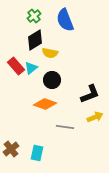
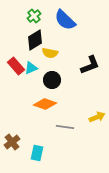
blue semicircle: rotated 25 degrees counterclockwise
cyan triangle: rotated 16 degrees clockwise
black L-shape: moved 29 px up
yellow arrow: moved 2 px right
brown cross: moved 1 px right, 7 px up
